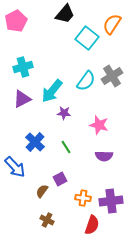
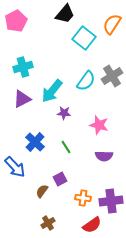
cyan square: moved 3 px left
brown cross: moved 1 px right, 3 px down; rotated 32 degrees clockwise
red semicircle: rotated 36 degrees clockwise
